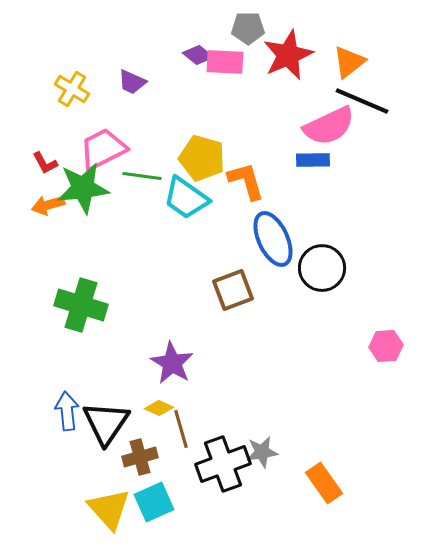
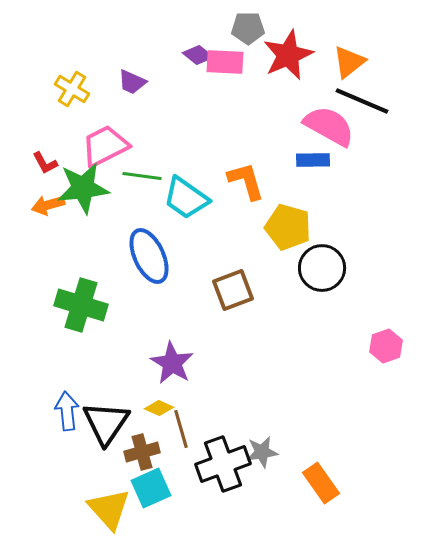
pink semicircle: rotated 126 degrees counterclockwise
pink trapezoid: moved 2 px right, 3 px up
yellow pentagon: moved 86 px right, 69 px down
blue ellipse: moved 124 px left, 17 px down
pink hexagon: rotated 16 degrees counterclockwise
brown cross: moved 2 px right, 5 px up
orange rectangle: moved 3 px left
cyan square: moved 3 px left, 14 px up
